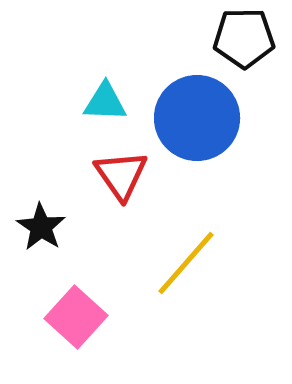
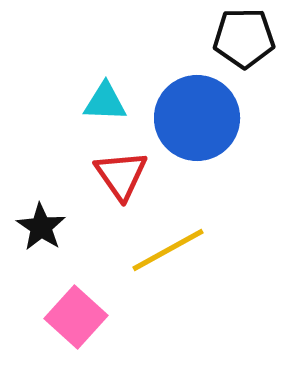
yellow line: moved 18 px left, 13 px up; rotated 20 degrees clockwise
